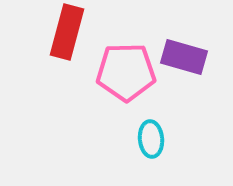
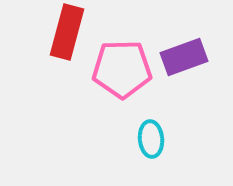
purple rectangle: rotated 36 degrees counterclockwise
pink pentagon: moved 4 px left, 3 px up
